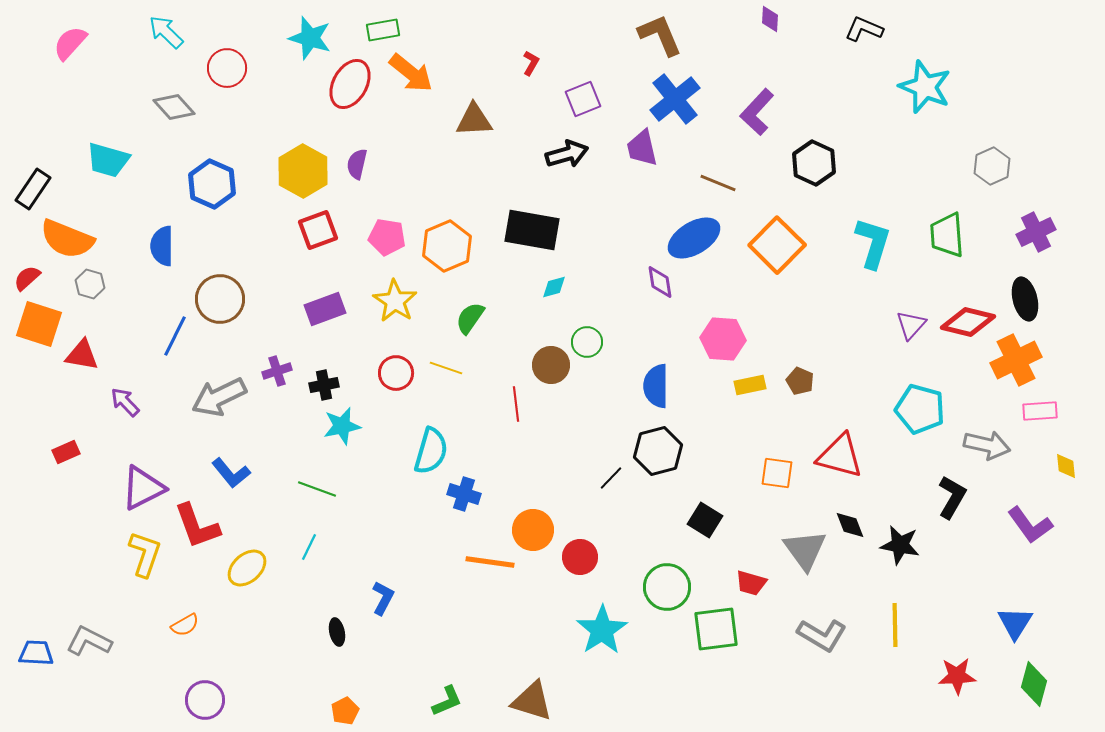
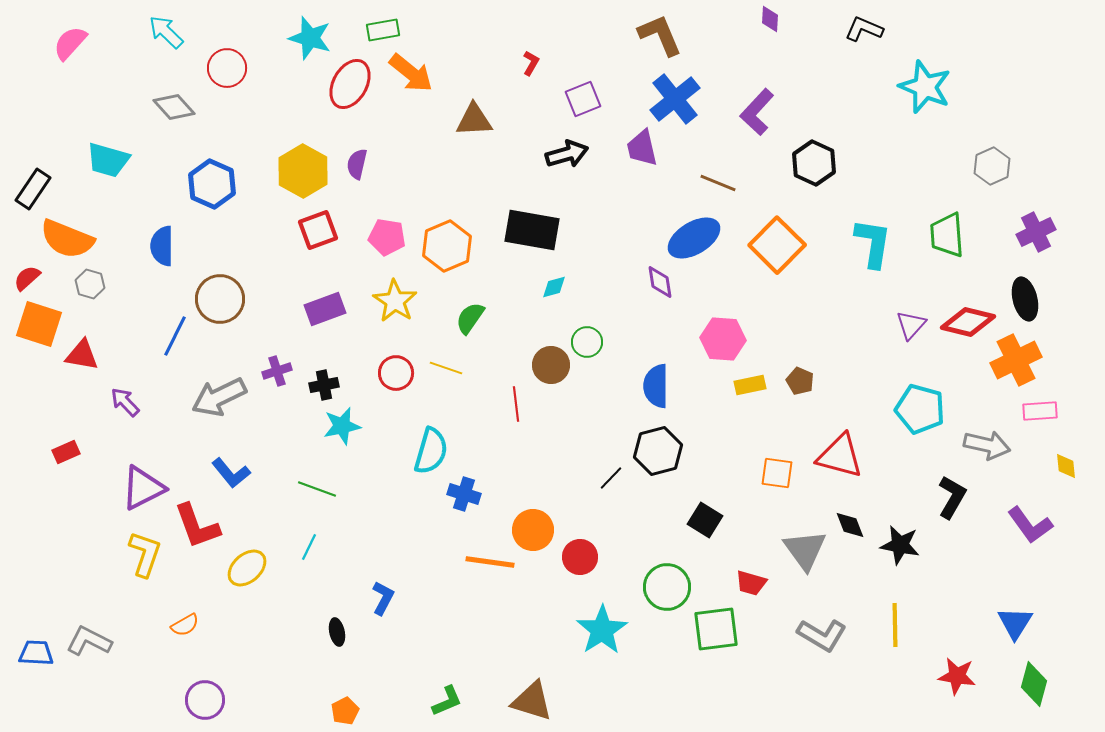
cyan L-shape at (873, 243): rotated 8 degrees counterclockwise
red star at (957, 676): rotated 12 degrees clockwise
